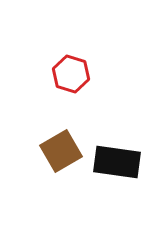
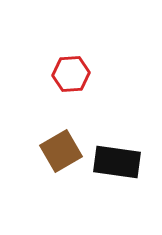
red hexagon: rotated 21 degrees counterclockwise
